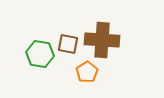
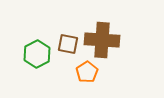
green hexagon: moved 3 px left; rotated 24 degrees clockwise
